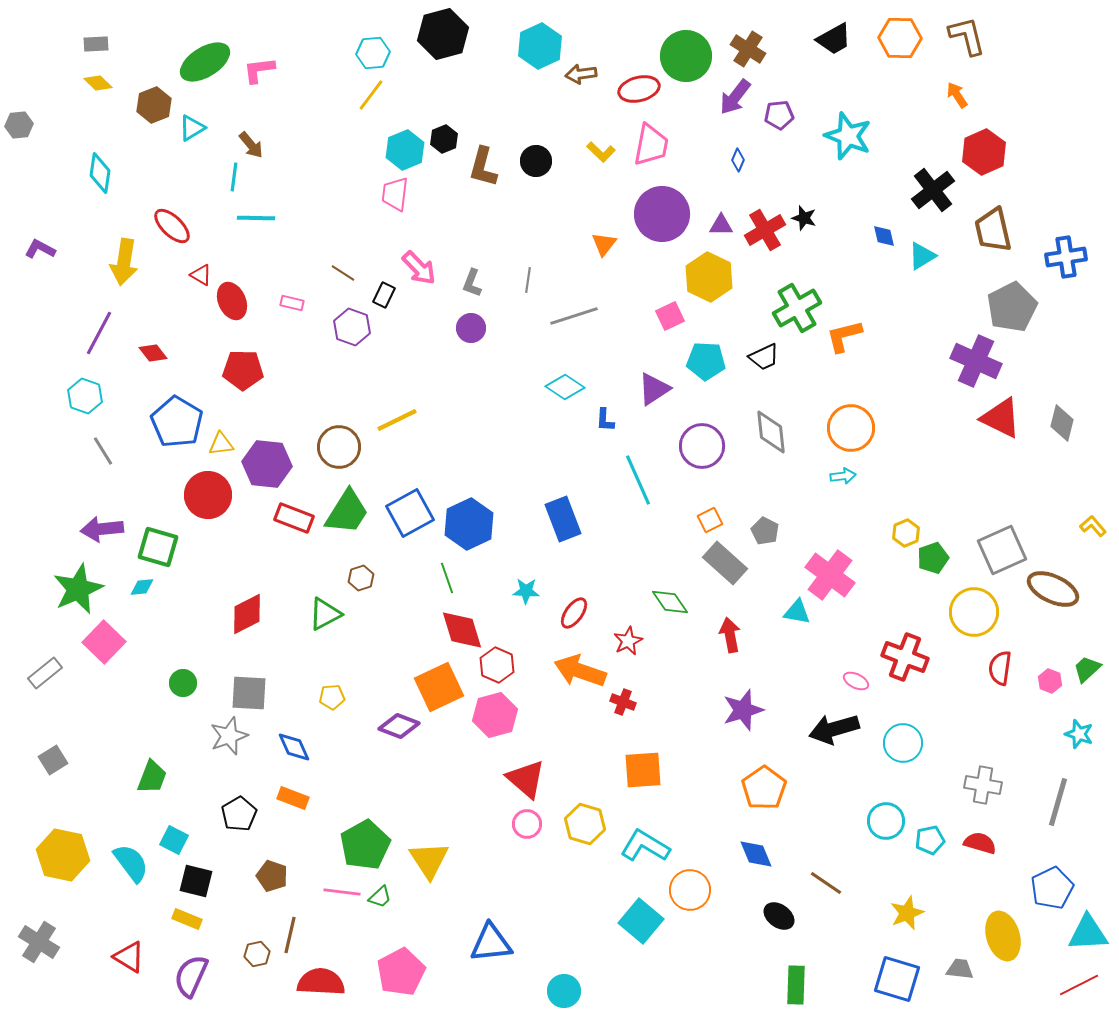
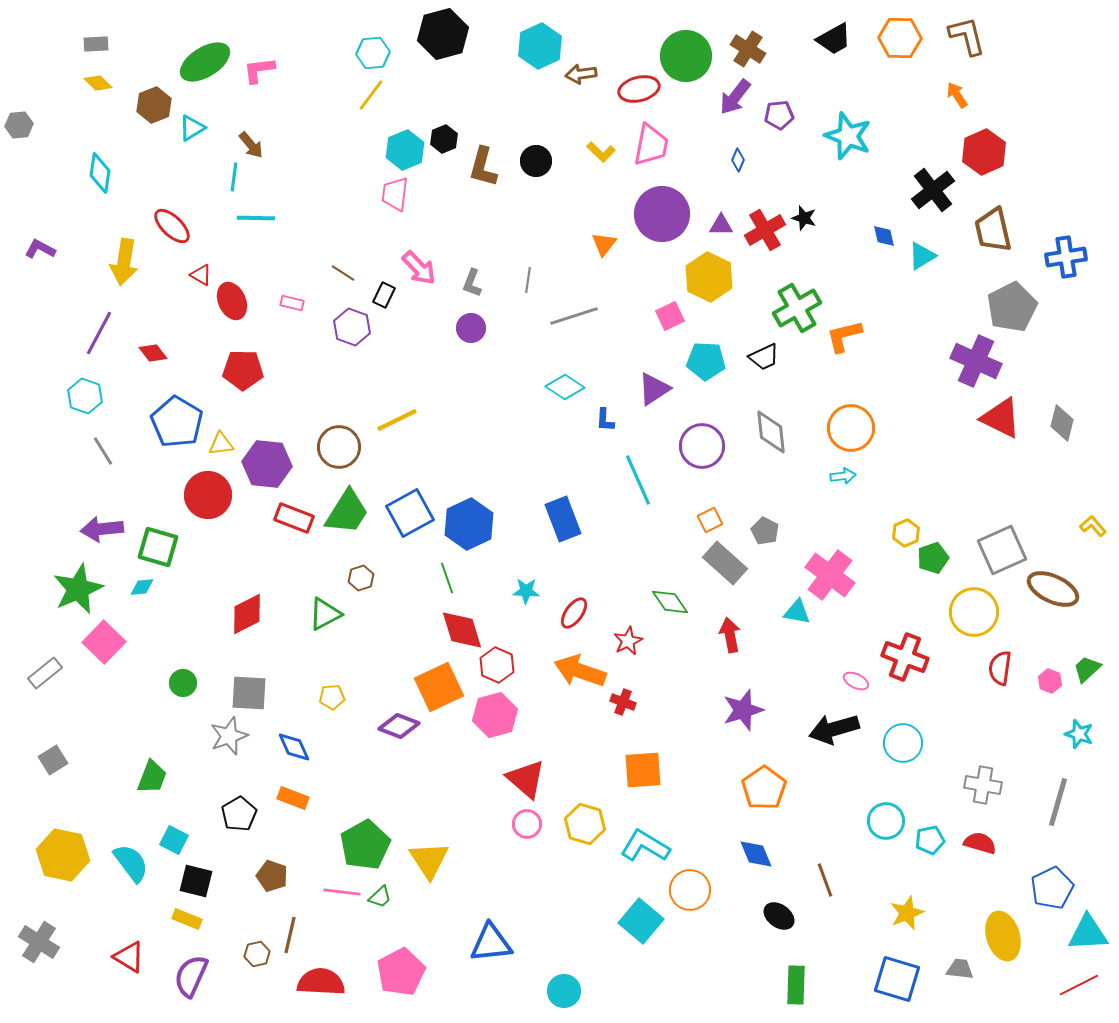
brown line at (826, 883): moved 1 px left, 3 px up; rotated 36 degrees clockwise
